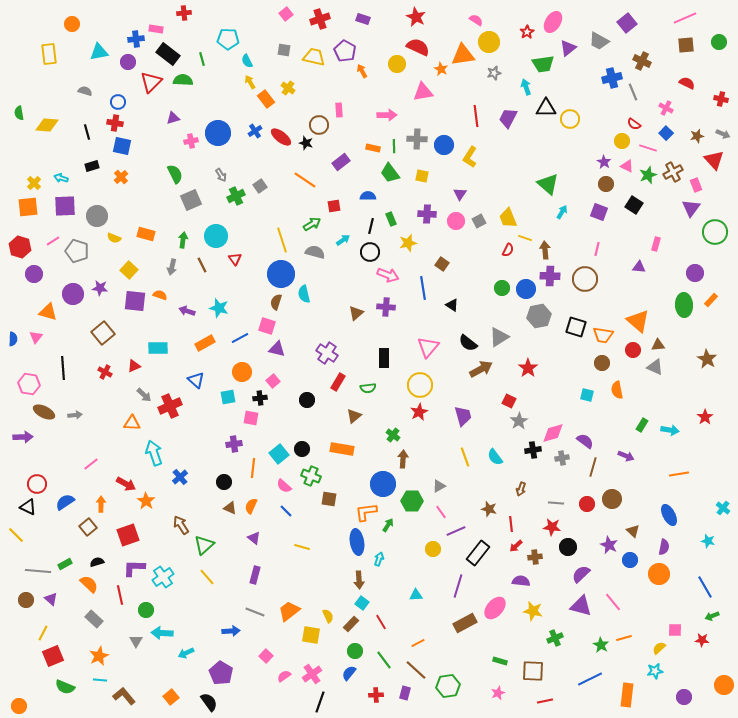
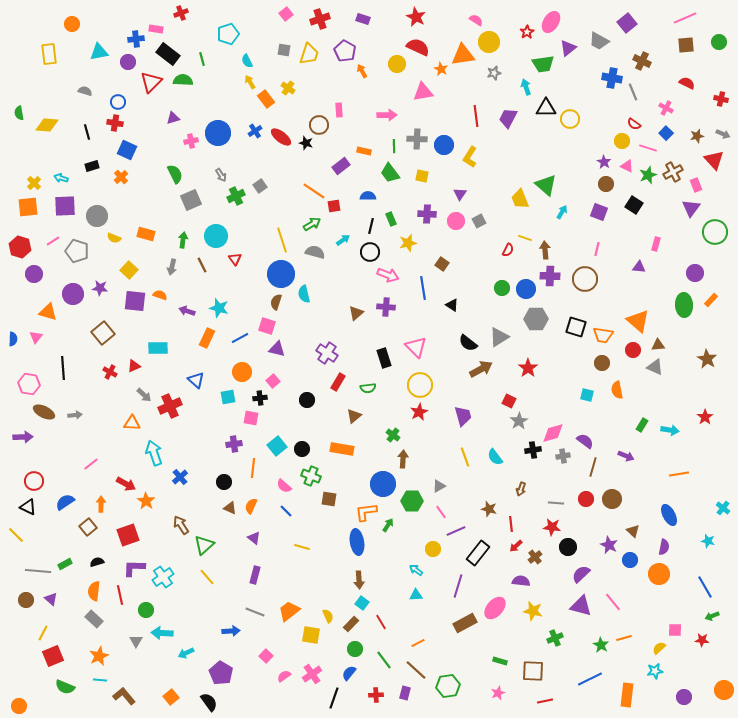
red cross at (184, 13): moved 3 px left; rotated 16 degrees counterclockwise
pink ellipse at (553, 22): moved 2 px left
cyan pentagon at (228, 39): moved 5 px up; rotated 20 degrees counterclockwise
yellow trapezoid at (314, 57): moved 5 px left, 3 px up; rotated 95 degrees clockwise
blue cross at (612, 78): rotated 24 degrees clockwise
blue square at (122, 146): moved 5 px right, 4 px down; rotated 12 degrees clockwise
orange rectangle at (373, 148): moved 9 px left, 3 px down
purple rectangle at (341, 162): moved 4 px down
orange line at (305, 180): moved 9 px right, 11 px down
green triangle at (548, 184): moved 2 px left, 1 px down
yellow trapezoid at (508, 218): moved 12 px right, 19 px up
gray hexagon at (539, 316): moved 3 px left, 3 px down; rotated 10 degrees clockwise
orange rectangle at (205, 343): moved 2 px right, 5 px up; rotated 36 degrees counterclockwise
pink triangle at (428, 347): moved 12 px left; rotated 25 degrees counterclockwise
black rectangle at (384, 358): rotated 18 degrees counterclockwise
red cross at (105, 372): moved 5 px right
cyan square at (279, 454): moved 2 px left, 8 px up
gray cross at (562, 458): moved 1 px right, 2 px up
red circle at (37, 484): moved 3 px left, 3 px up
red circle at (587, 504): moved 1 px left, 5 px up
brown cross at (535, 557): rotated 32 degrees counterclockwise
cyan arrow at (379, 559): moved 37 px right, 11 px down; rotated 72 degrees counterclockwise
orange semicircle at (89, 584): moved 5 px right, 7 px down; rotated 126 degrees counterclockwise
green circle at (355, 651): moved 2 px up
orange circle at (724, 685): moved 5 px down
black line at (320, 702): moved 14 px right, 4 px up
